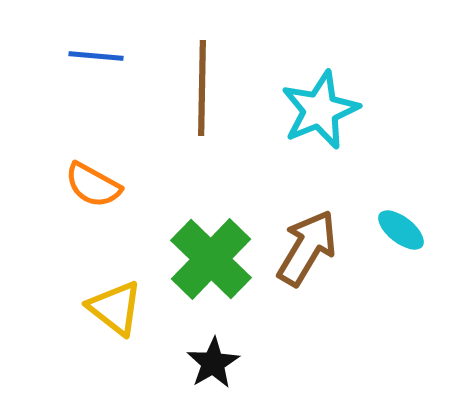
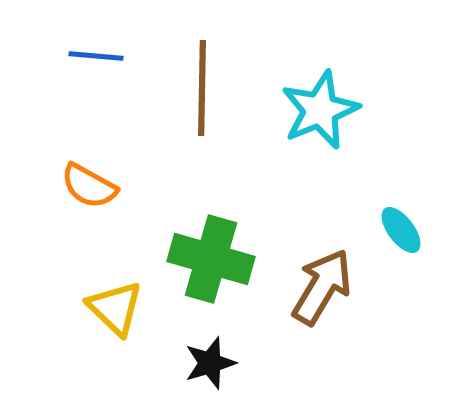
orange semicircle: moved 4 px left, 1 px down
cyan ellipse: rotated 15 degrees clockwise
brown arrow: moved 15 px right, 39 px down
green cross: rotated 28 degrees counterclockwise
yellow triangle: rotated 6 degrees clockwise
black star: moved 3 px left; rotated 14 degrees clockwise
